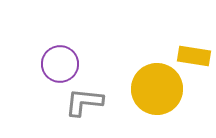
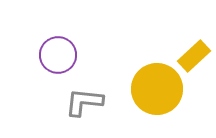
yellow rectangle: rotated 52 degrees counterclockwise
purple circle: moved 2 px left, 9 px up
